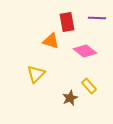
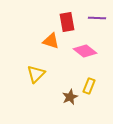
yellow rectangle: rotated 63 degrees clockwise
brown star: moved 1 px up
